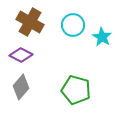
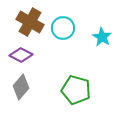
cyan circle: moved 10 px left, 3 px down
